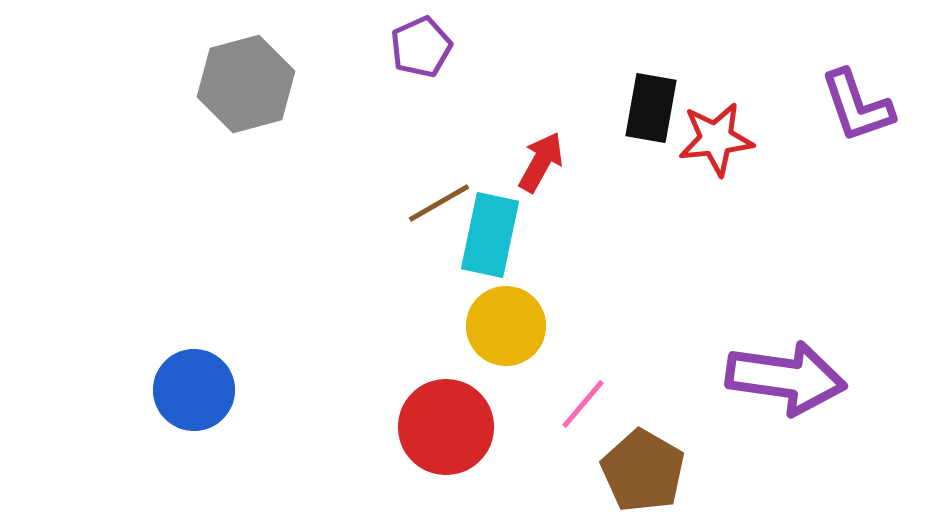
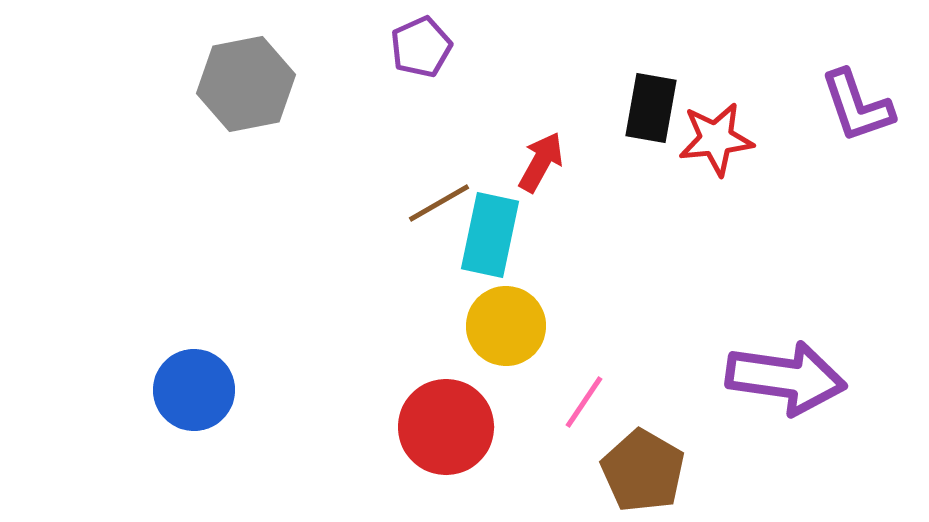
gray hexagon: rotated 4 degrees clockwise
pink line: moved 1 px right, 2 px up; rotated 6 degrees counterclockwise
